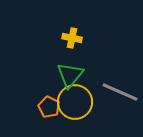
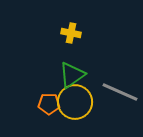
yellow cross: moved 1 px left, 5 px up
green triangle: moved 2 px right; rotated 16 degrees clockwise
orange pentagon: moved 3 px up; rotated 25 degrees counterclockwise
